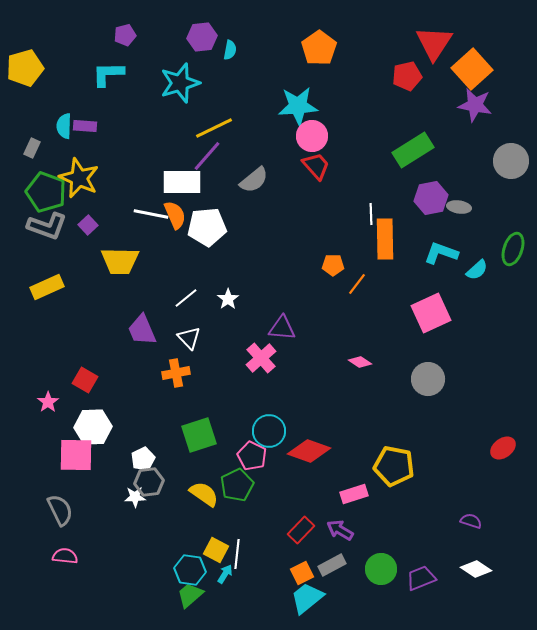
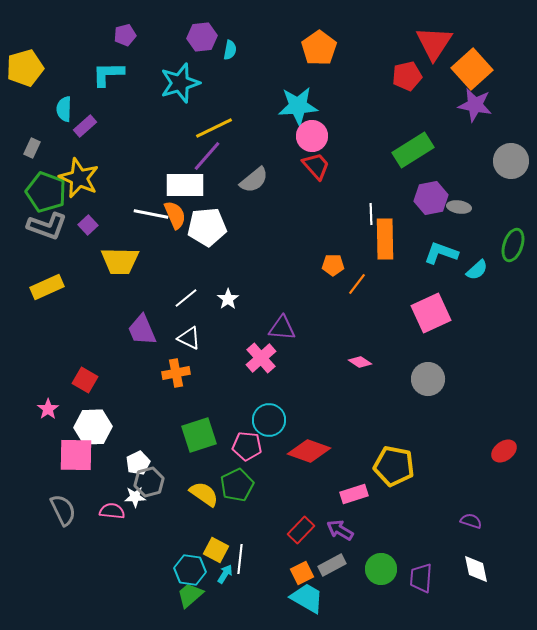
cyan semicircle at (64, 126): moved 17 px up
purple rectangle at (85, 126): rotated 45 degrees counterclockwise
white rectangle at (182, 182): moved 3 px right, 3 px down
green ellipse at (513, 249): moved 4 px up
white triangle at (189, 338): rotated 20 degrees counterclockwise
pink star at (48, 402): moved 7 px down
cyan circle at (269, 431): moved 11 px up
red ellipse at (503, 448): moved 1 px right, 3 px down
pink pentagon at (252, 456): moved 5 px left, 10 px up; rotated 20 degrees counterclockwise
white pentagon at (143, 459): moved 5 px left, 4 px down
gray hexagon at (149, 482): rotated 8 degrees counterclockwise
gray semicircle at (60, 510): moved 3 px right
white line at (237, 554): moved 3 px right, 5 px down
pink semicircle at (65, 556): moved 47 px right, 45 px up
white diamond at (476, 569): rotated 44 degrees clockwise
purple trapezoid at (421, 578): rotated 64 degrees counterclockwise
cyan trapezoid at (307, 598): rotated 69 degrees clockwise
